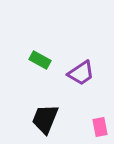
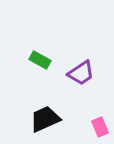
black trapezoid: rotated 44 degrees clockwise
pink rectangle: rotated 12 degrees counterclockwise
